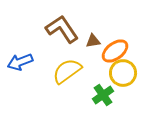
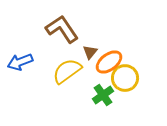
brown triangle: moved 3 px left, 11 px down; rotated 42 degrees counterclockwise
orange ellipse: moved 6 px left, 11 px down
yellow circle: moved 2 px right, 5 px down
